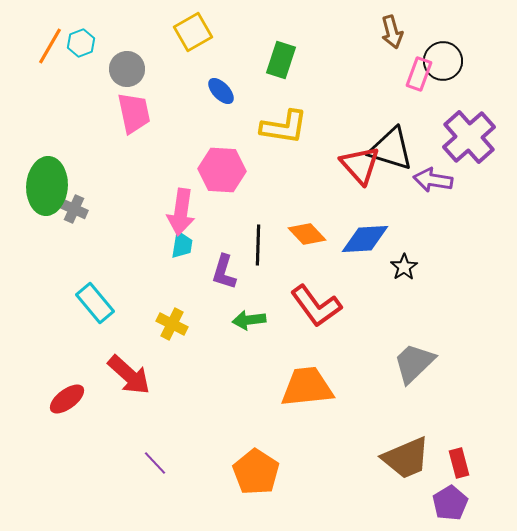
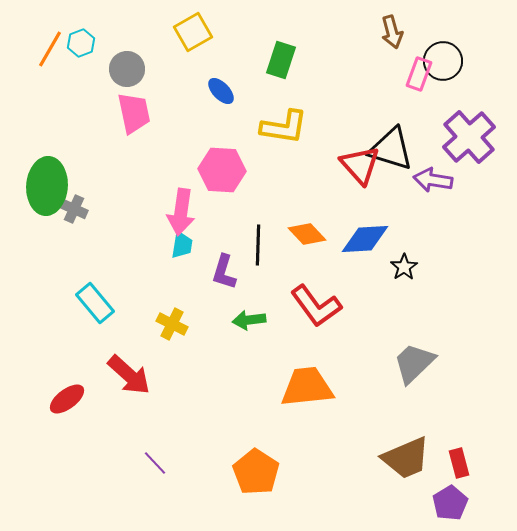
orange line: moved 3 px down
